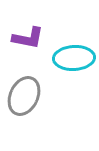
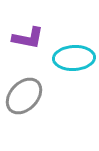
gray ellipse: rotated 18 degrees clockwise
